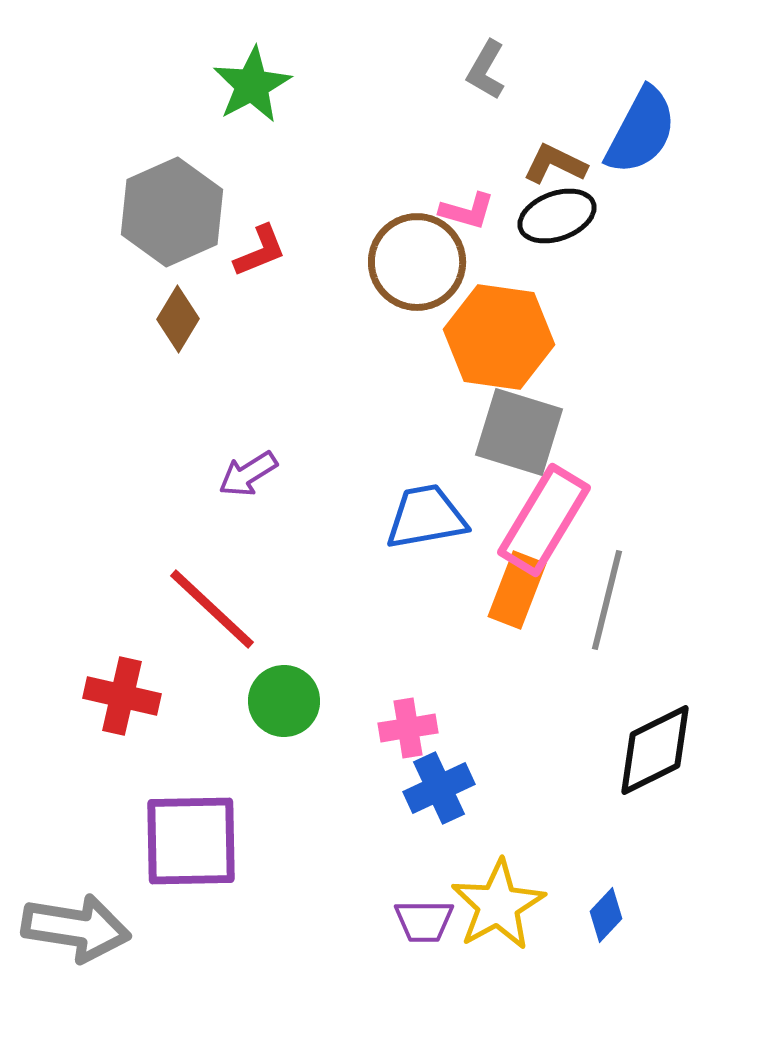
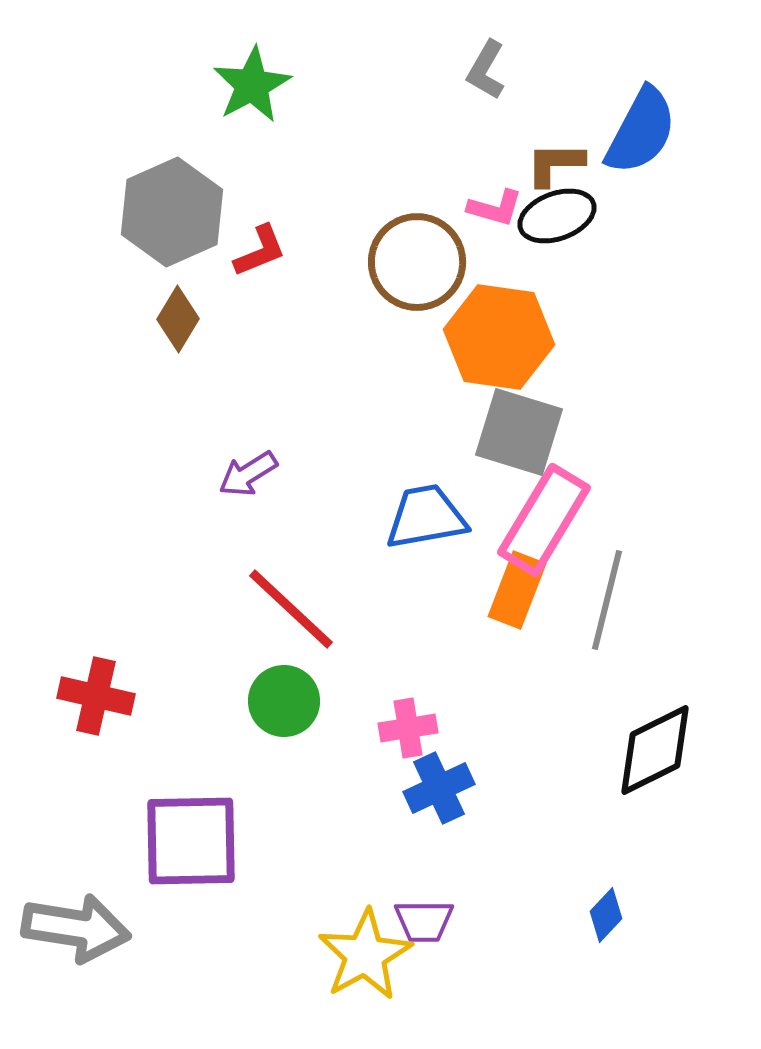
brown L-shape: rotated 26 degrees counterclockwise
pink L-shape: moved 28 px right, 3 px up
red line: moved 79 px right
red cross: moved 26 px left
yellow star: moved 133 px left, 50 px down
